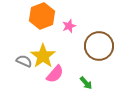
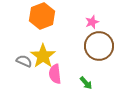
pink star: moved 23 px right, 4 px up
pink semicircle: rotated 132 degrees clockwise
